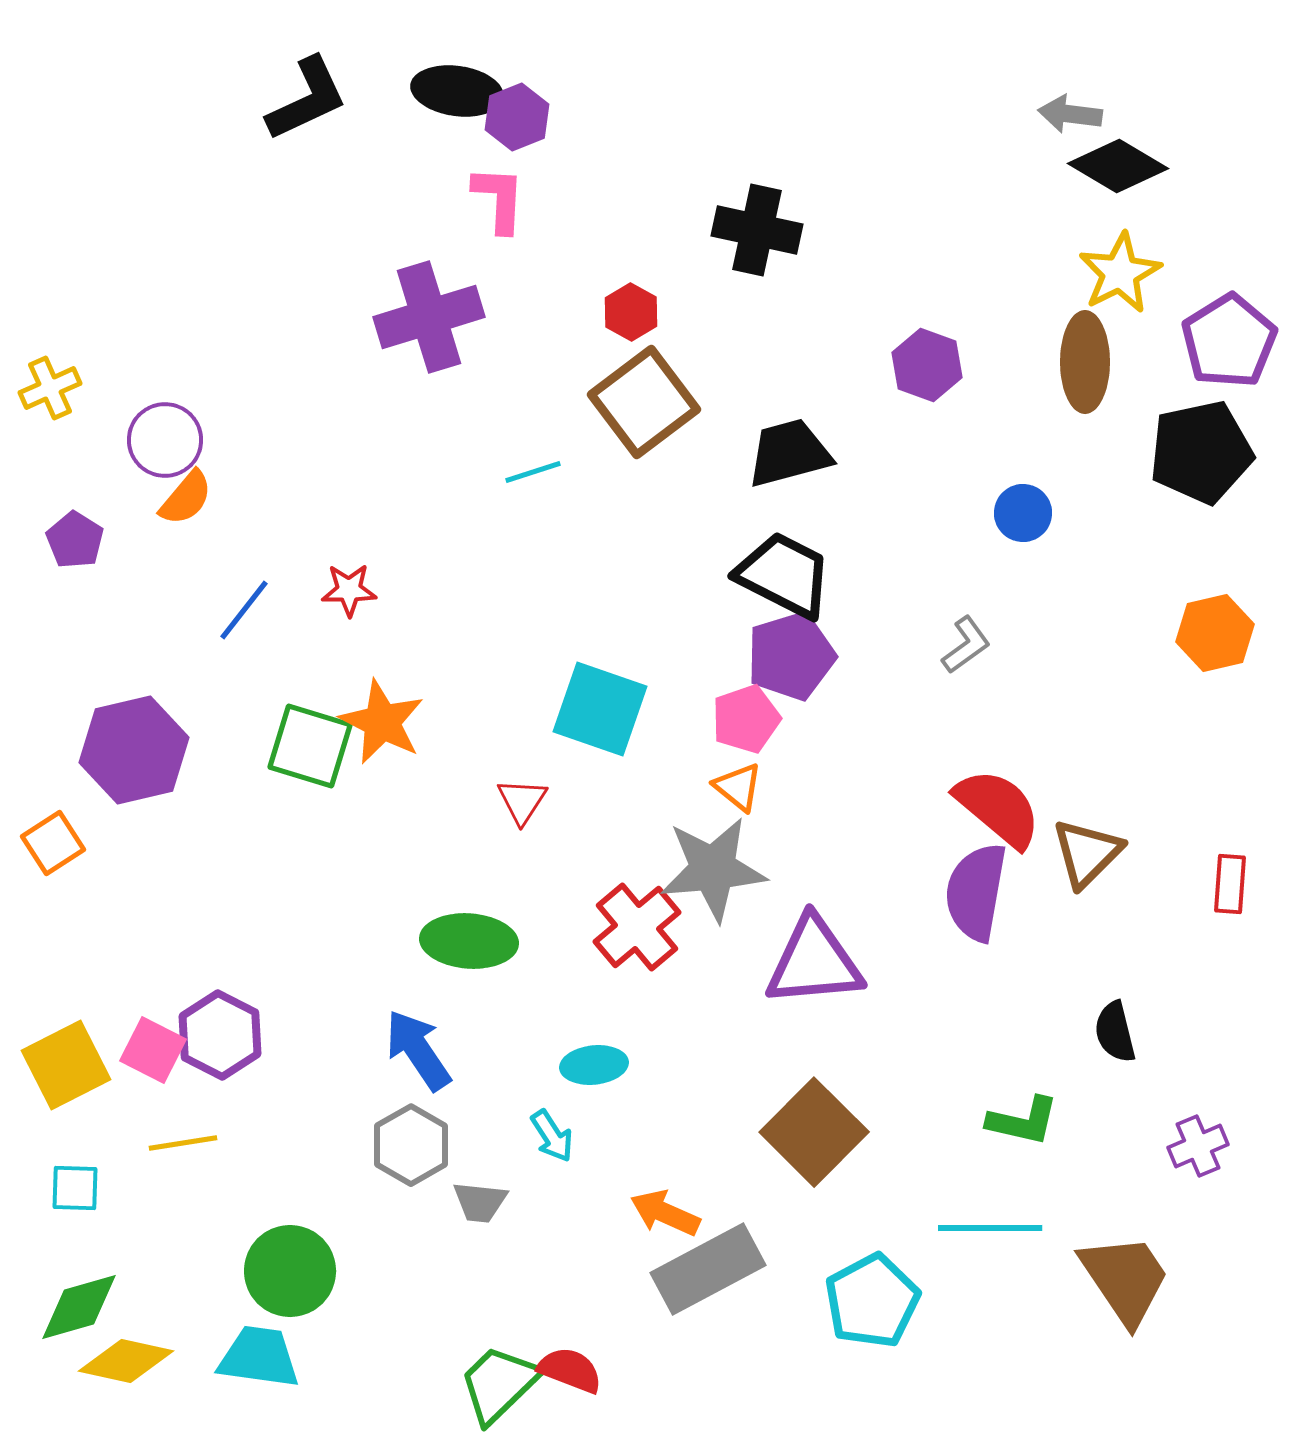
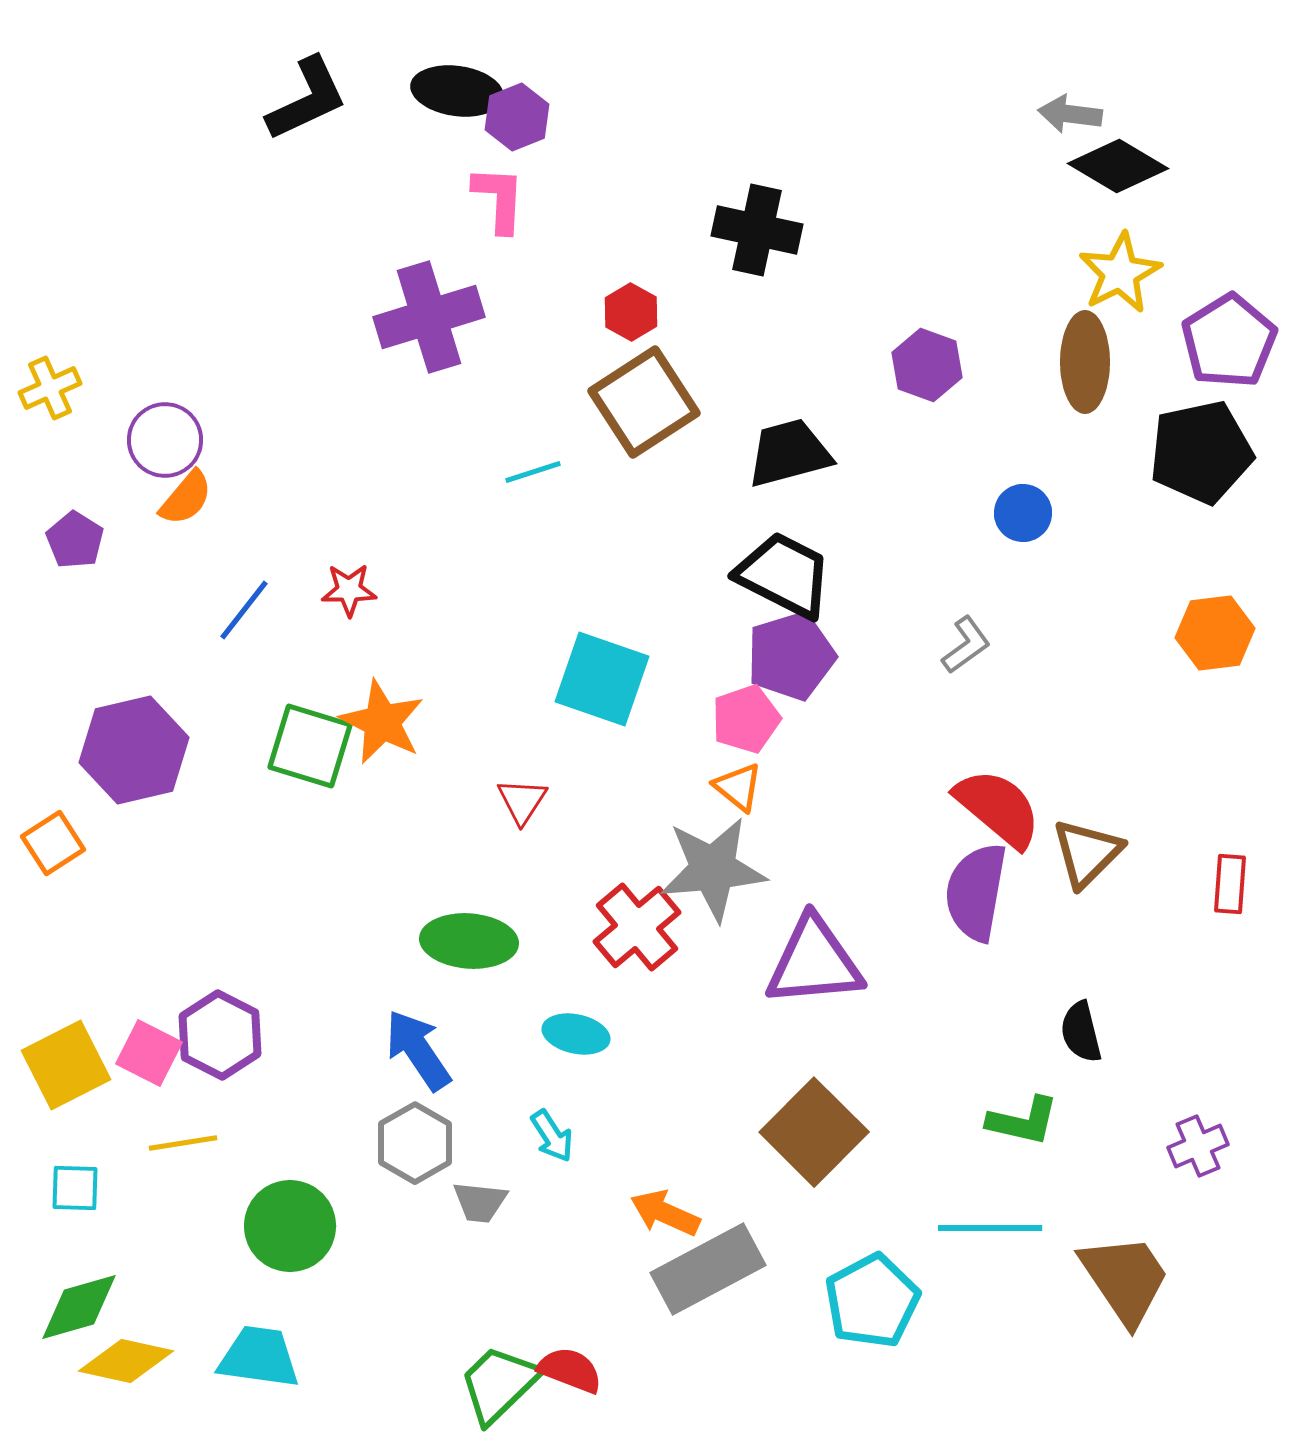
brown square at (644, 402): rotated 4 degrees clockwise
orange hexagon at (1215, 633): rotated 6 degrees clockwise
cyan square at (600, 709): moved 2 px right, 30 px up
black semicircle at (1115, 1032): moved 34 px left
pink square at (153, 1050): moved 4 px left, 3 px down
cyan ellipse at (594, 1065): moved 18 px left, 31 px up; rotated 18 degrees clockwise
gray hexagon at (411, 1145): moved 4 px right, 2 px up
green circle at (290, 1271): moved 45 px up
